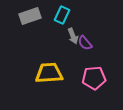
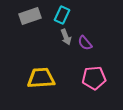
gray arrow: moved 7 px left, 1 px down
yellow trapezoid: moved 8 px left, 5 px down
